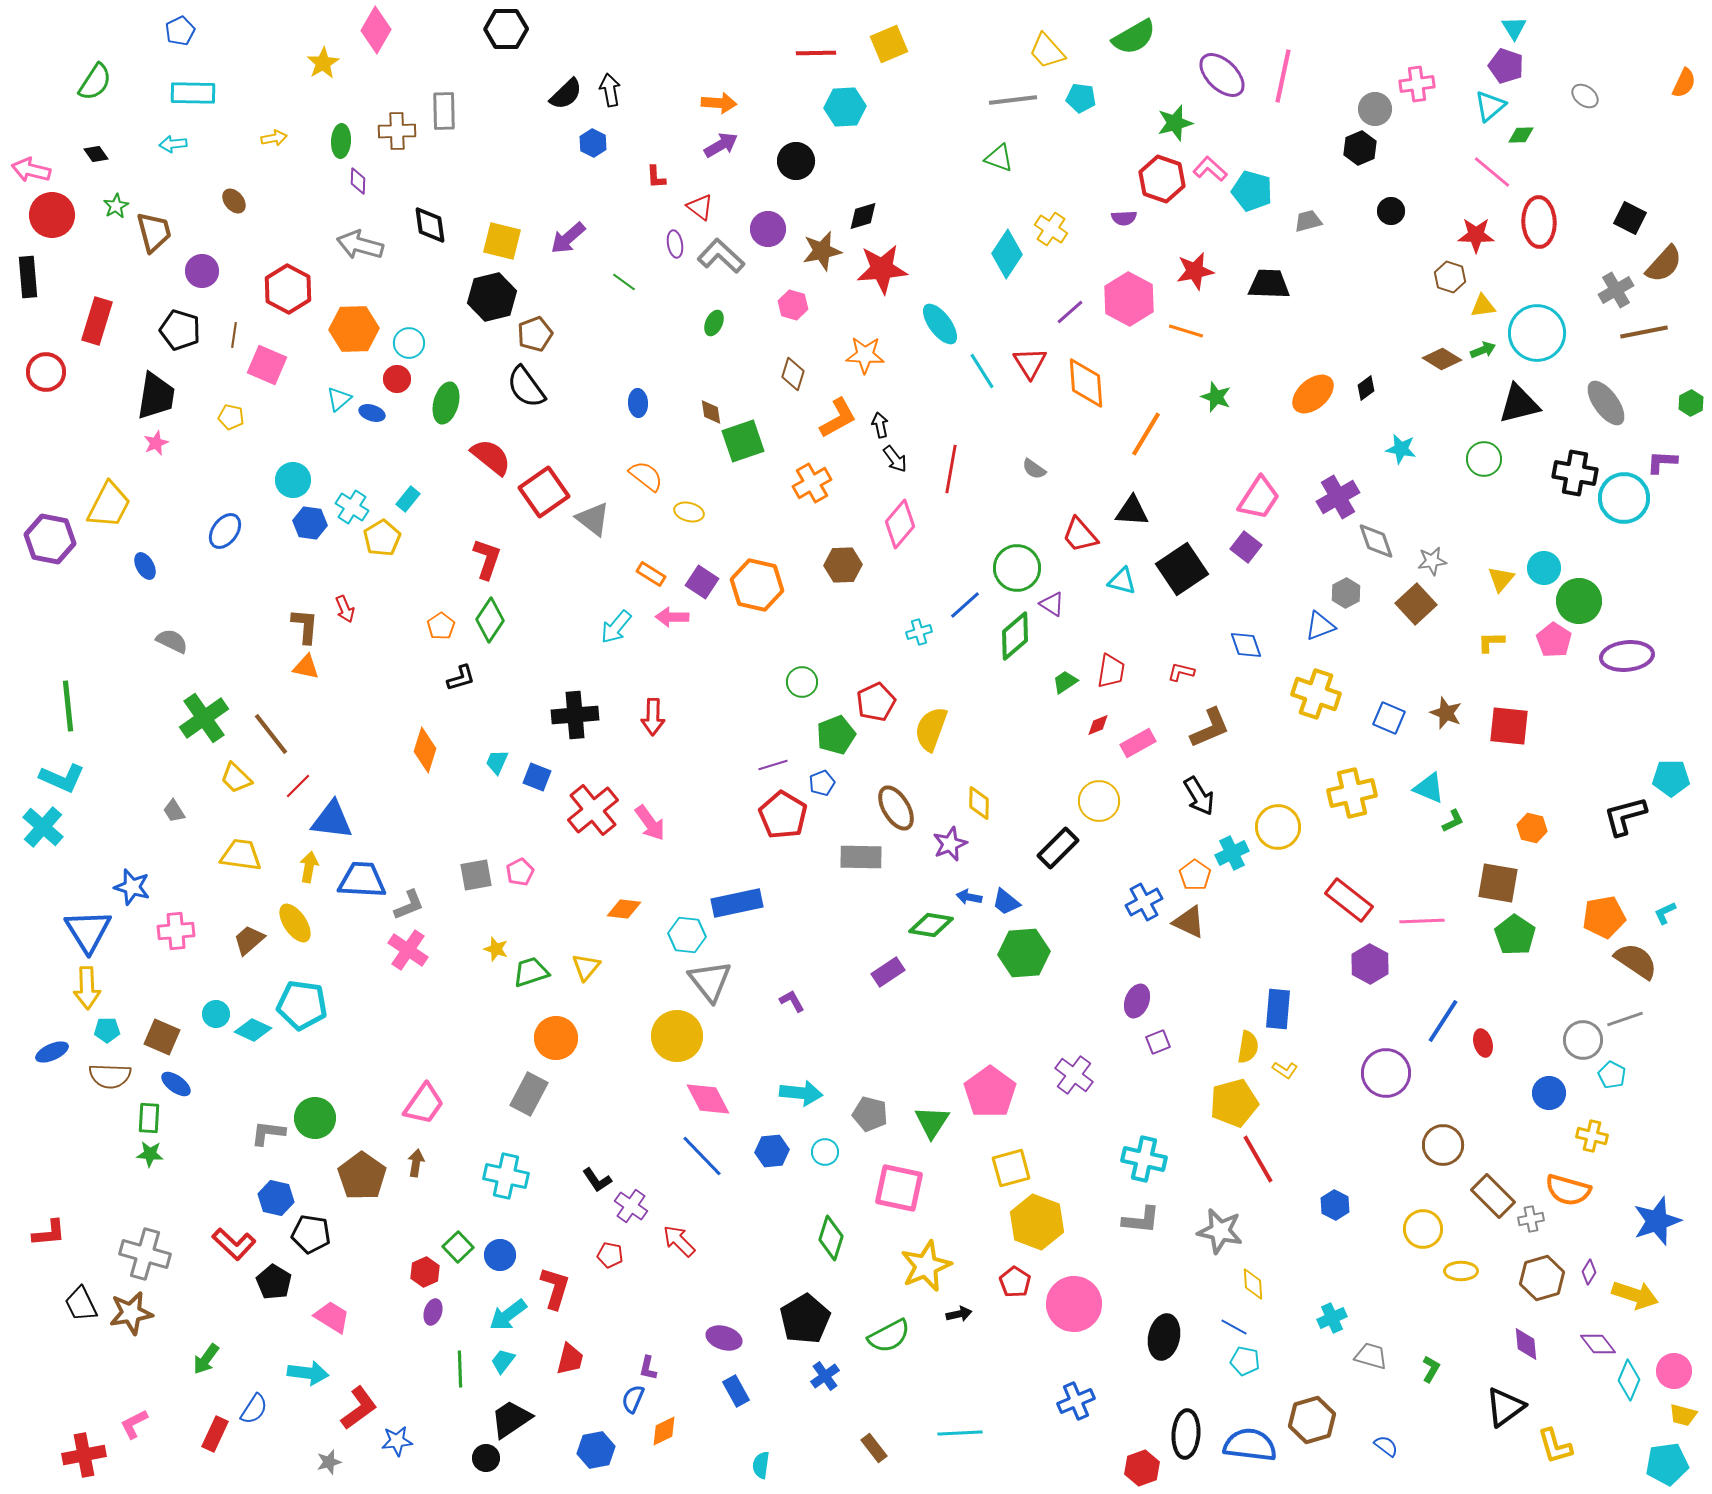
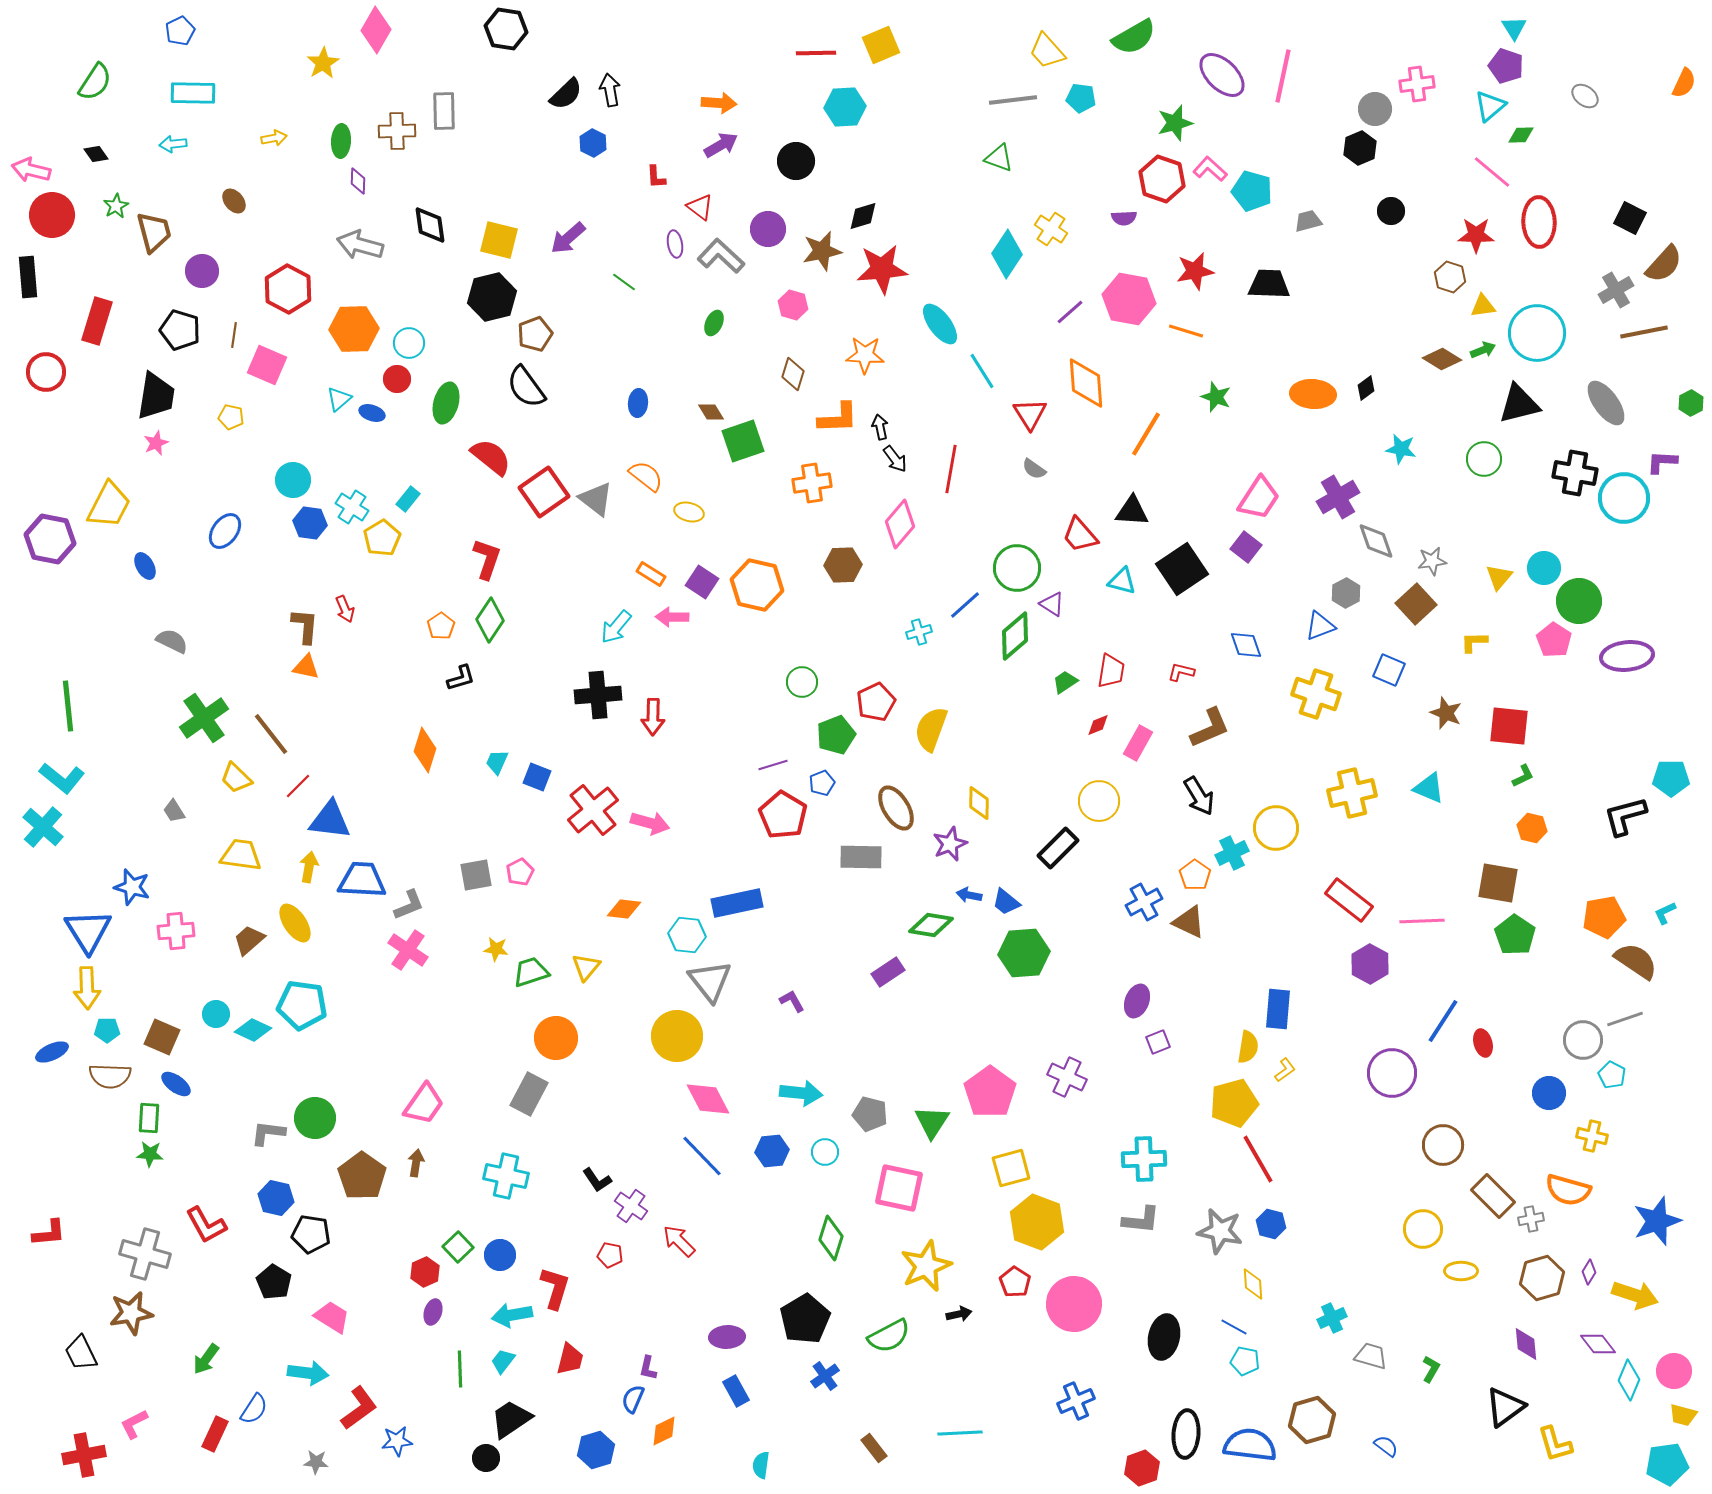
black hexagon at (506, 29): rotated 9 degrees clockwise
yellow square at (889, 44): moved 8 px left, 1 px down
yellow square at (502, 241): moved 3 px left, 1 px up
pink hexagon at (1129, 299): rotated 18 degrees counterclockwise
red triangle at (1030, 363): moved 51 px down
orange ellipse at (1313, 394): rotated 45 degrees clockwise
blue ellipse at (638, 403): rotated 8 degrees clockwise
brown diamond at (711, 412): rotated 24 degrees counterclockwise
orange L-shape at (838, 418): rotated 27 degrees clockwise
black arrow at (880, 425): moved 2 px down
orange cross at (812, 483): rotated 21 degrees clockwise
gray triangle at (593, 519): moved 3 px right, 20 px up
yellow triangle at (1501, 579): moved 2 px left, 2 px up
yellow L-shape at (1491, 642): moved 17 px left
black cross at (575, 715): moved 23 px right, 20 px up
blue square at (1389, 718): moved 48 px up
pink rectangle at (1138, 743): rotated 32 degrees counterclockwise
cyan L-shape at (62, 778): rotated 15 degrees clockwise
blue triangle at (332, 820): moved 2 px left
green L-shape at (1453, 821): moved 70 px right, 45 px up
pink arrow at (650, 823): rotated 39 degrees counterclockwise
yellow circle at (1278, 827): moved 2 px left, 1 px down
blue arrow at (969, 897): moved 2 px up
yellow star at (496, 949): rotated 10 degrees counterclockwise
yellow L-shape at (1285, 1070): rotated 70 degrees counterclockwise
purple circle at (1386, 1073): moved 6 px right
purple cross at (1074, 1075): moved 7 px left, 2 px down; rotated 12 degrees counterclockwise
cyan cross at (1144, 1159): rotated 15 degrees counterclockwise
blue hexagon at (1335, 1205): moved 64 px left, 19 px down; rotated 12 degrees counterclockwise
red L-shape at (234, 1244): moved 28 px left, 19 px up; rotated 18 degrees clockwise
black trapezoid at (81, 1304): moved 49 px down
cyan arrow at (508, 1315): moved 4 px right; rotated 27 degrees clockwise
purple ellipse at (724, 1338): moved 3 px right, 1 px up; rotated 20 degrees counterclockwise
yellow L-shape at (1555, 1446): moved 2 px up
blue hexagon at (596, 1450): rotated 6 degrees counterclockwise
gray star at (329, 1462): moved 13 px left; rotated 20 degrees clockwise
